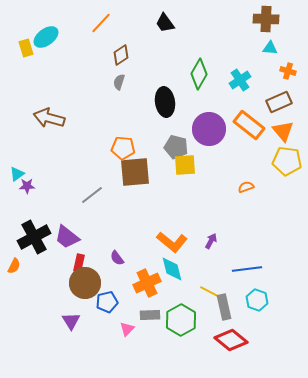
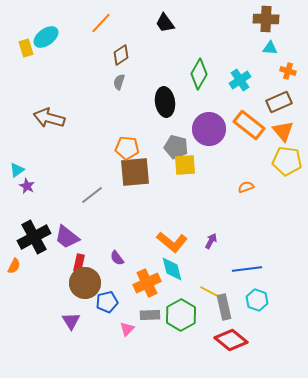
orange pentagon at (123, 148): moved 4 px right
cyan triangle at (17, 174): moved 4 px up
purple star at (27, 186): rotated 28 degrees clockwise
green hexagon at (181, 320): moved 5 px up
